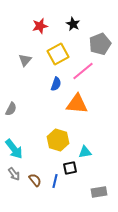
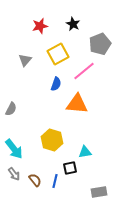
pink line: moved 1 px right
yellow hexagon: moved 6 px left
